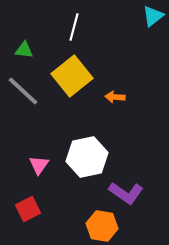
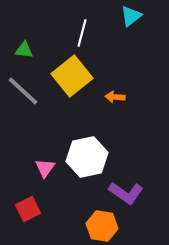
cyan triangle: moved 22 px left
white line: moved 8 px right, 6 px down
pink triangle: moved 6 px right, 3 px down
